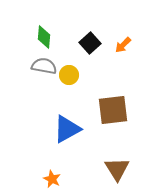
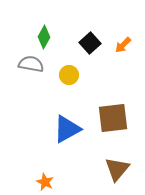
green diamond: rotated 25 degrees clockwise
gray semicircle: moved 13 px left, 2 px up
brown square: moved 8 px down
brown triangle: rotated 12 degrees clockwise
orange star: moved 7 px left, 3 px down
